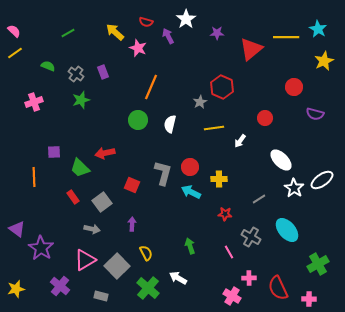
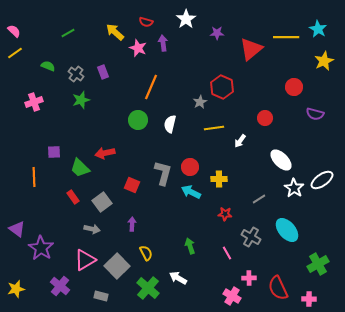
purple arrow at (168, 36): moved 5 px left, 7 px down; rotated 21 degrees clockwise
pink line at (229, 252): moved 2 px left, 1 px down
